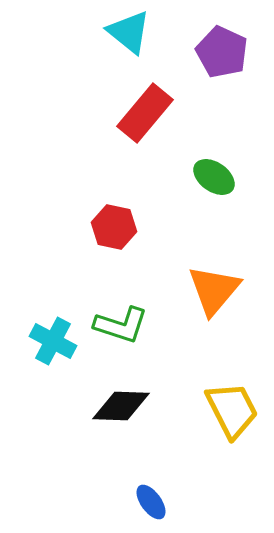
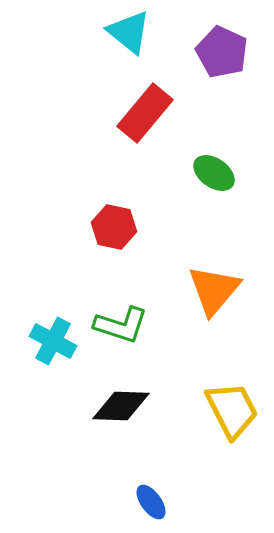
green ellipse: moved 4 px up
